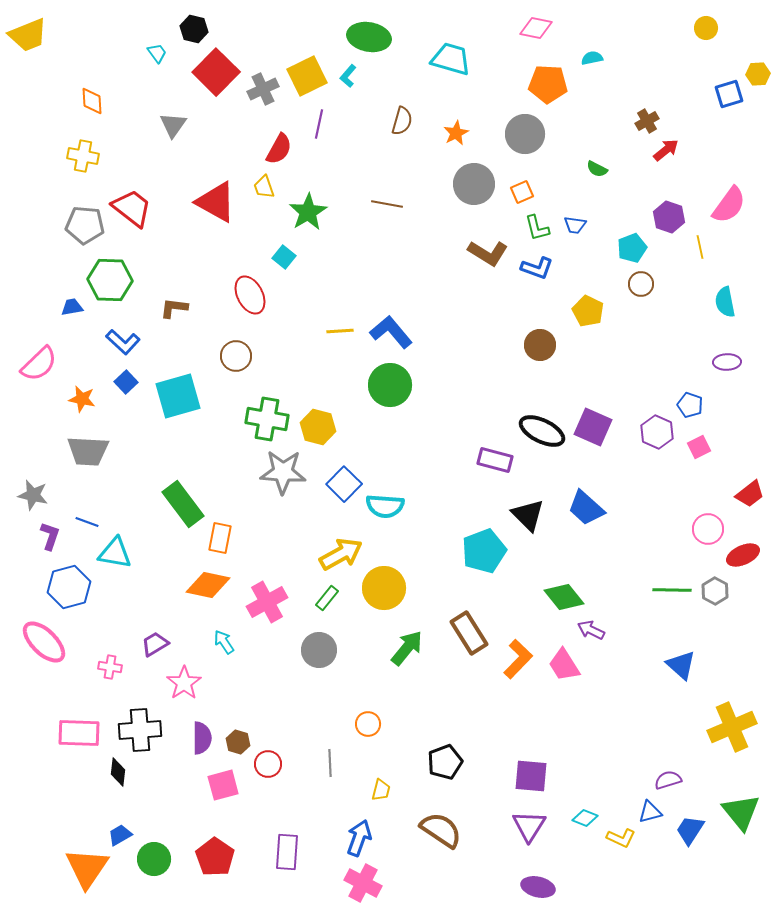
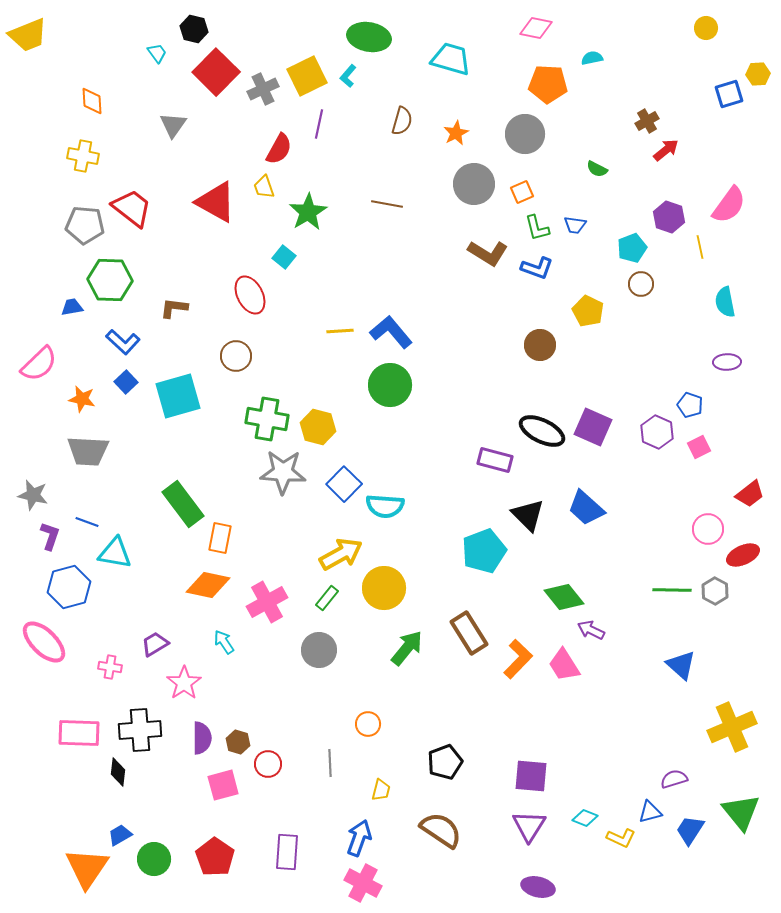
purple semicircle at (668, 780): moved 6 px right, 1 px up
